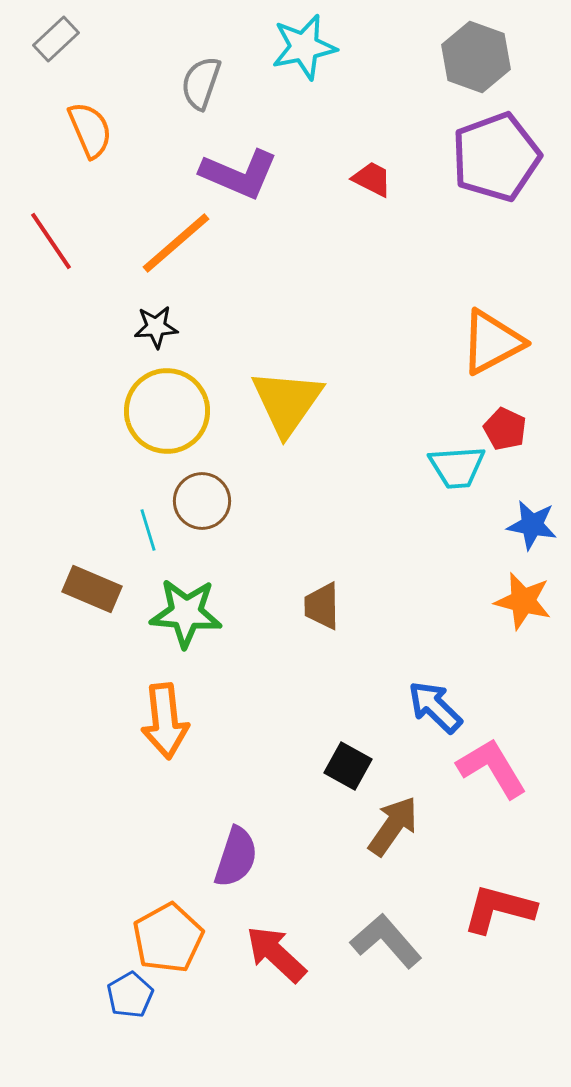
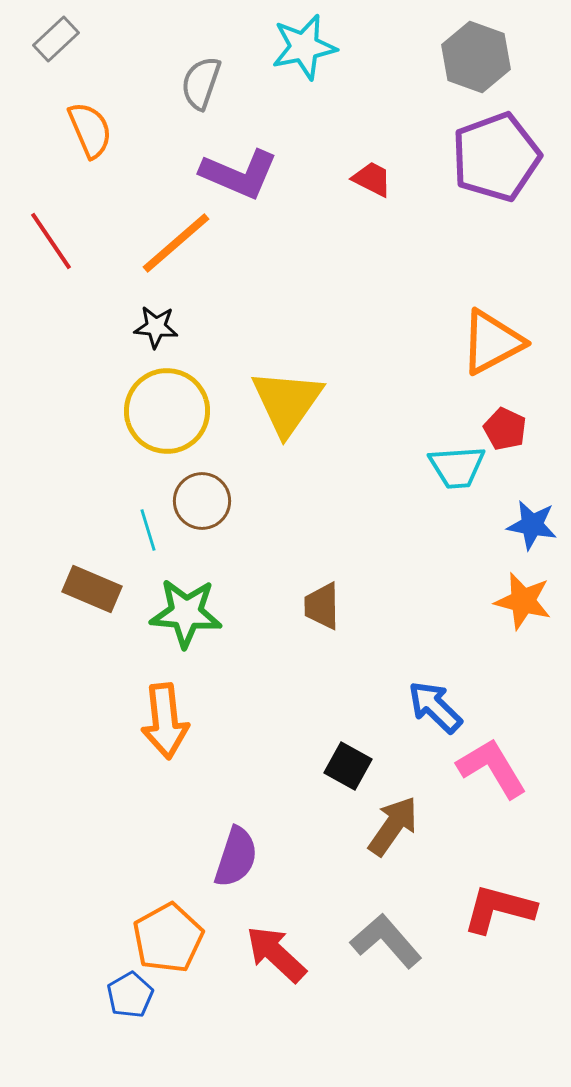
black star: rotated 9 degrees clockwise
